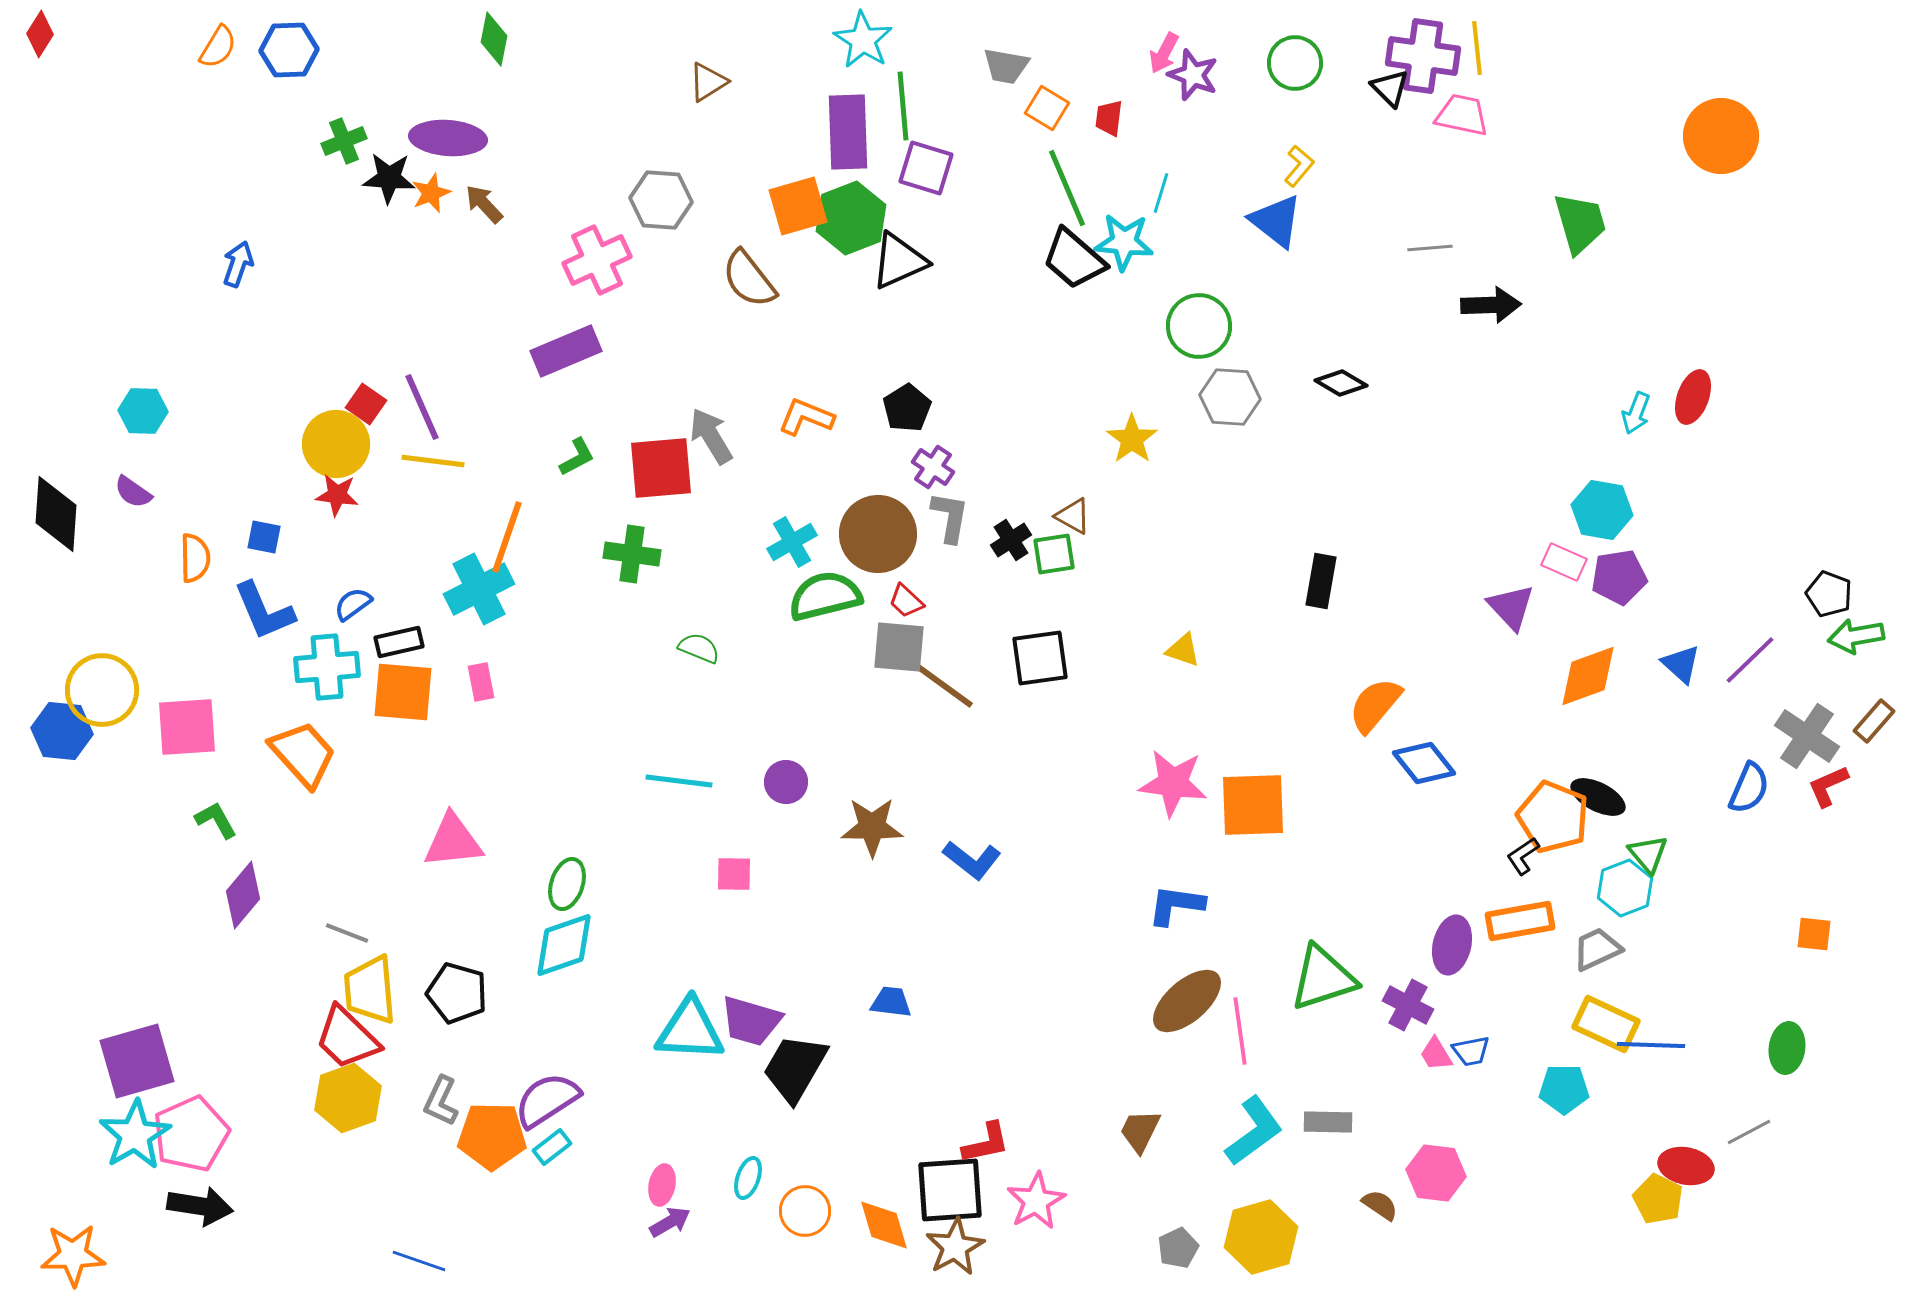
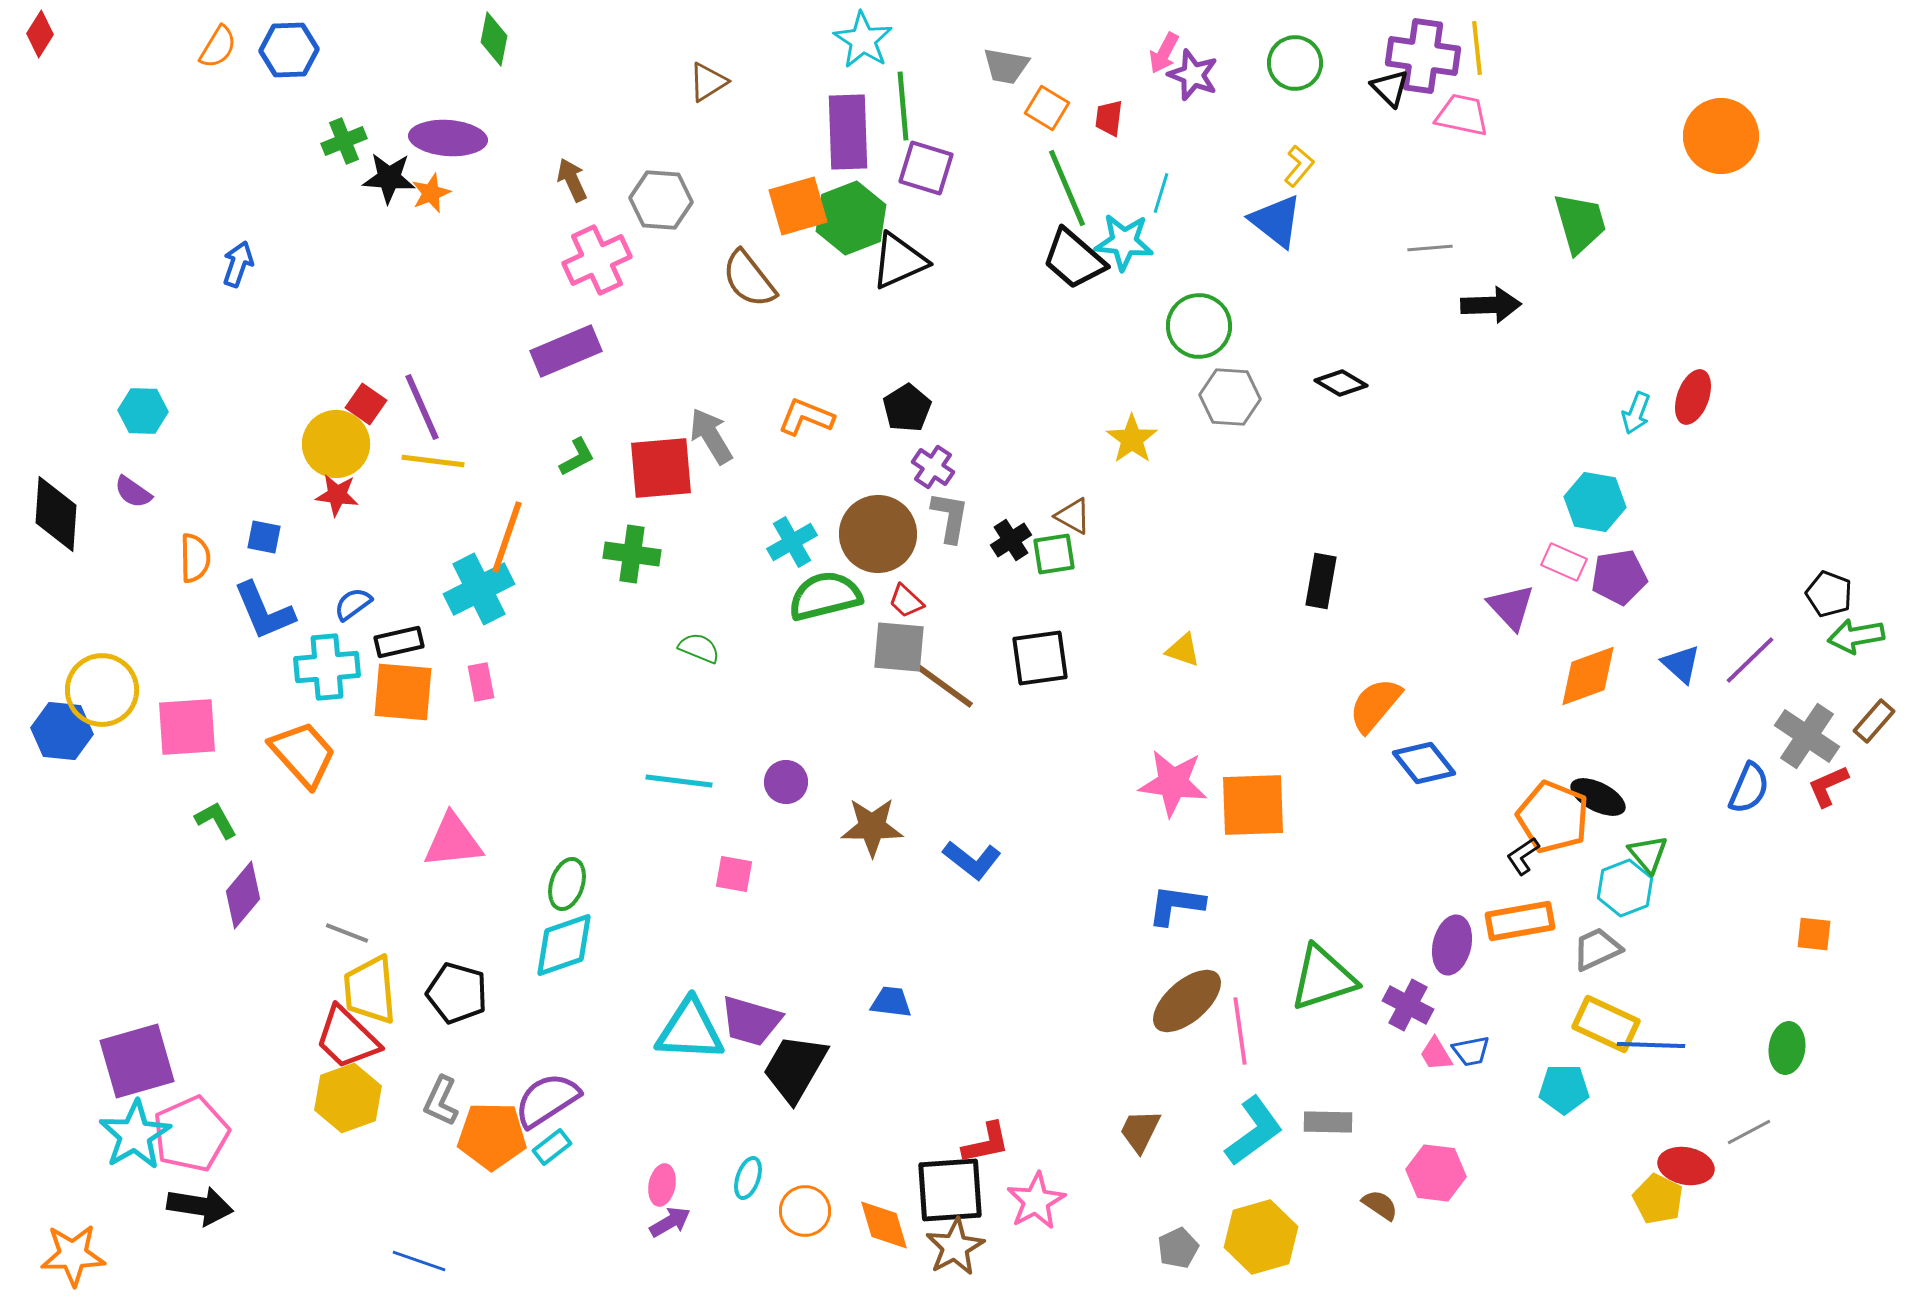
brown arrow at (484, 204): moved 88 px right, 24 px up; rotated 18 degrees clockwise
cyan hexagon at (1602, 510): moved 7 px left, 8 px up
pink square at (734, 874): rotated 9 degrees clockwise
